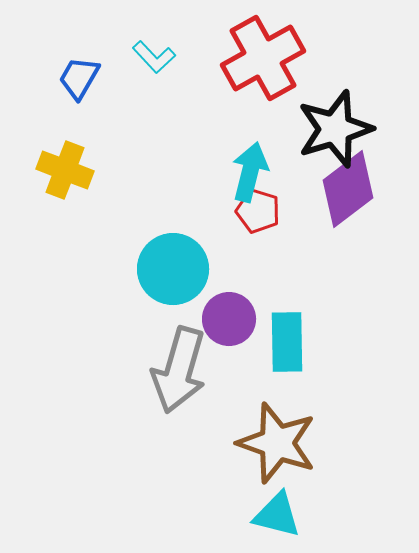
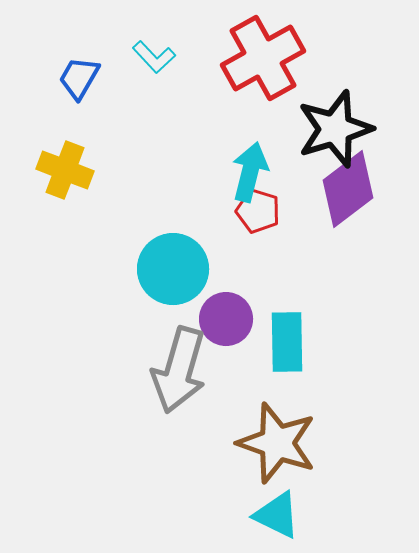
purple circle: moved 3 px left
cyan triangle: rotated 12 degrees clockwise
